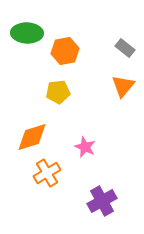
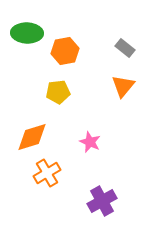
pink star: moved 5 px right, 5 px up
